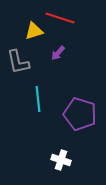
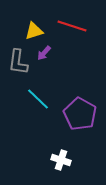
red line: moved 12 px right, 8 px down
purple arrow: moved 14 px left
gray L-shape: rotated 20 degrees clockwise
cyan line: rotated 40 degrees counterclockwise
purple pentagon: rotated 12 degrees clockwise
